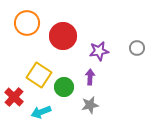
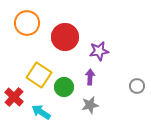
red circle: moved 2 px right, 1 px down
gray circle: moved 38 px down
cyan arrow: rotated 54 degrees clockwise
